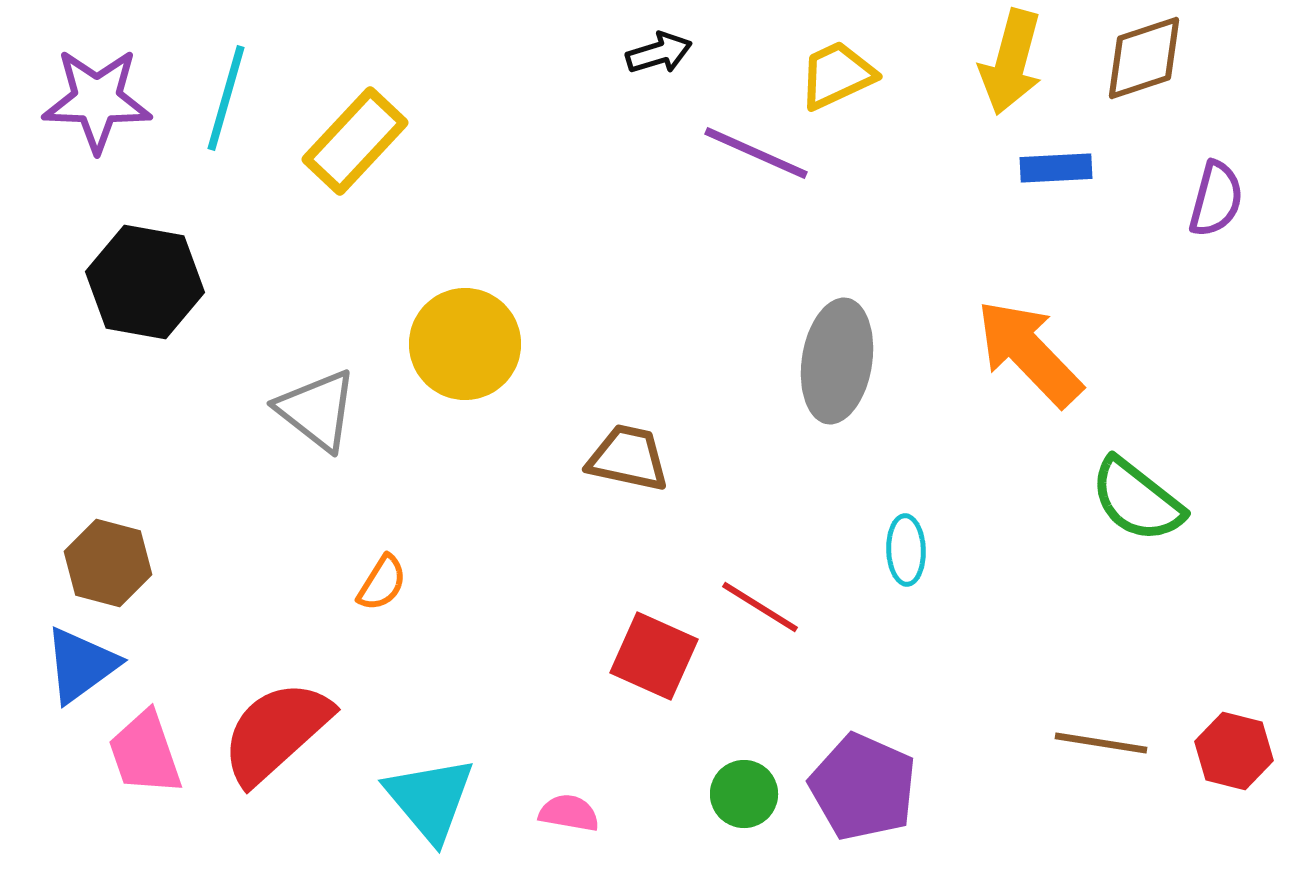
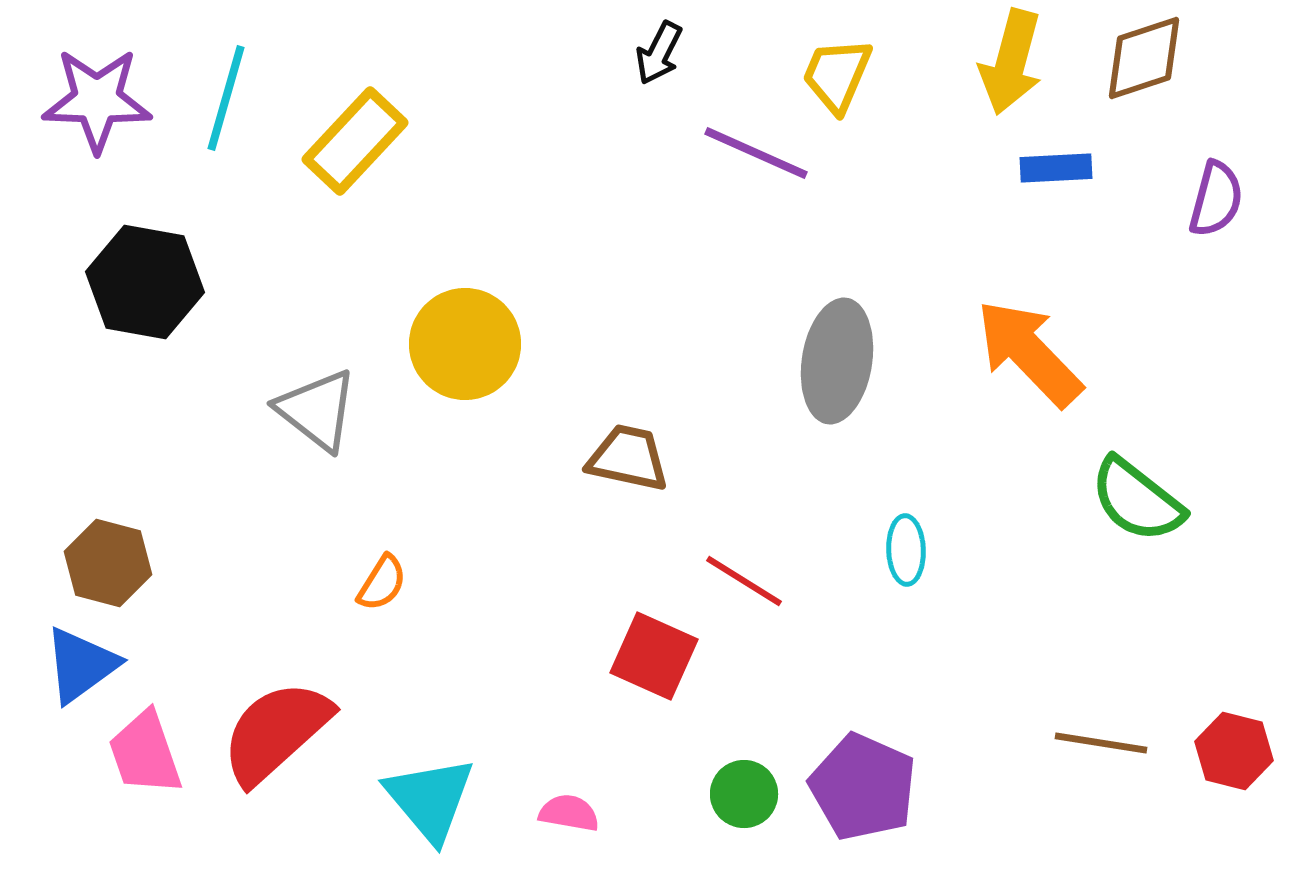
black arrow: rotated 134 degrees clockwise
yellow trapezoid: rotated 42 degrees counterclockwise
red line: moved 16 px left, 26 px up
